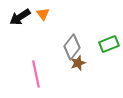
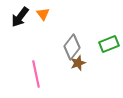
black arrow: rotated 20 degrees counterclockwise
